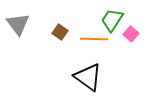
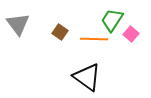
black triangle: moved 1 px left
